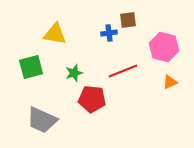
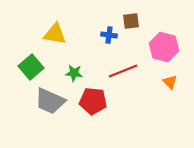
brown square: moved 3 px right, 1 px down
blue cross: moved 2 px down; rotated 14 degrees clockwise
green square: rotated 25 degrees counterclockwise
green star: rotated 24 degrees clockwise
orange triangle: rotated 49 degrees counterclockwise
red pentagon: moved 1 px right, 2 px down
gray trapezoid: moved 8 px right, 19 px up
